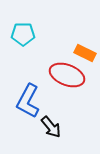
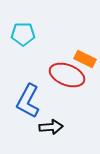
orange rectangle: moved 6 px down
black arrow: rotated 55 degrees counterclockwise
